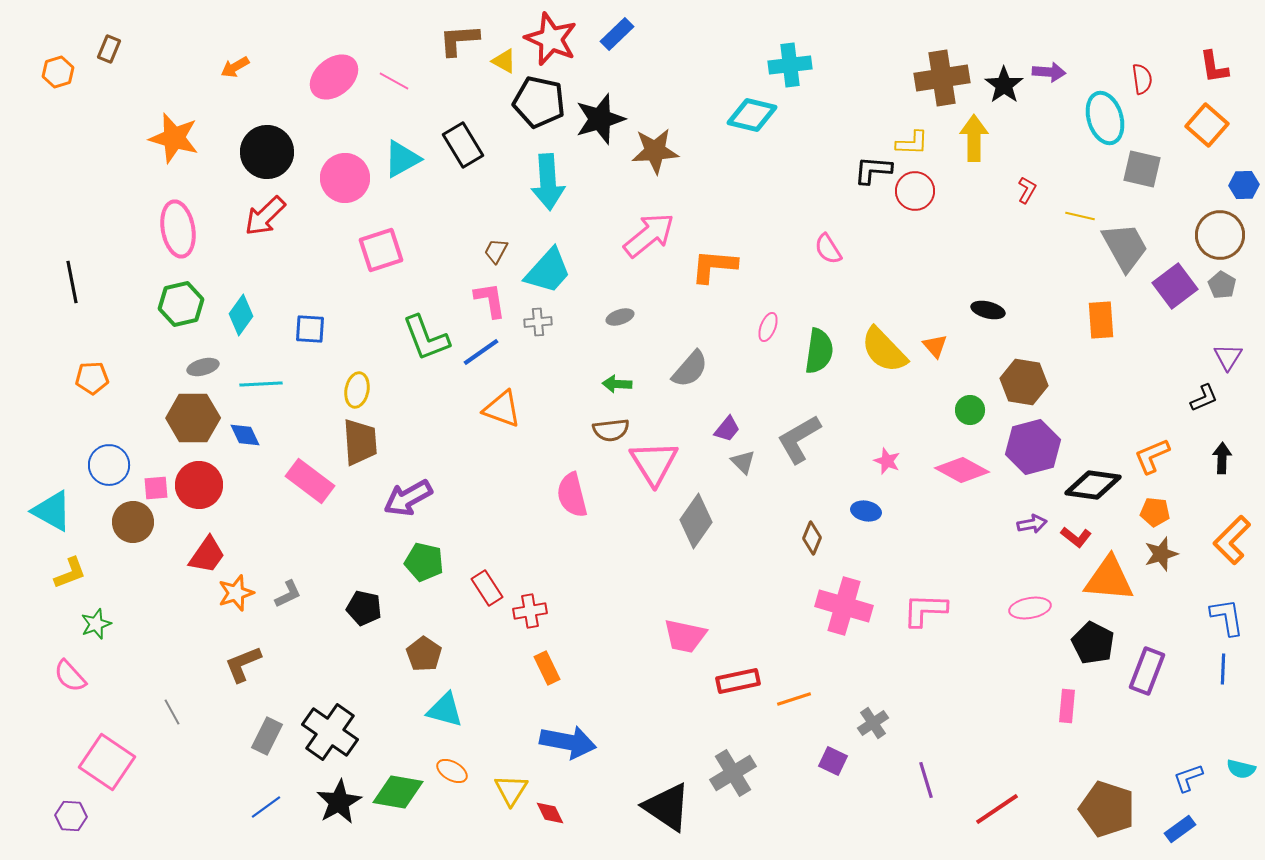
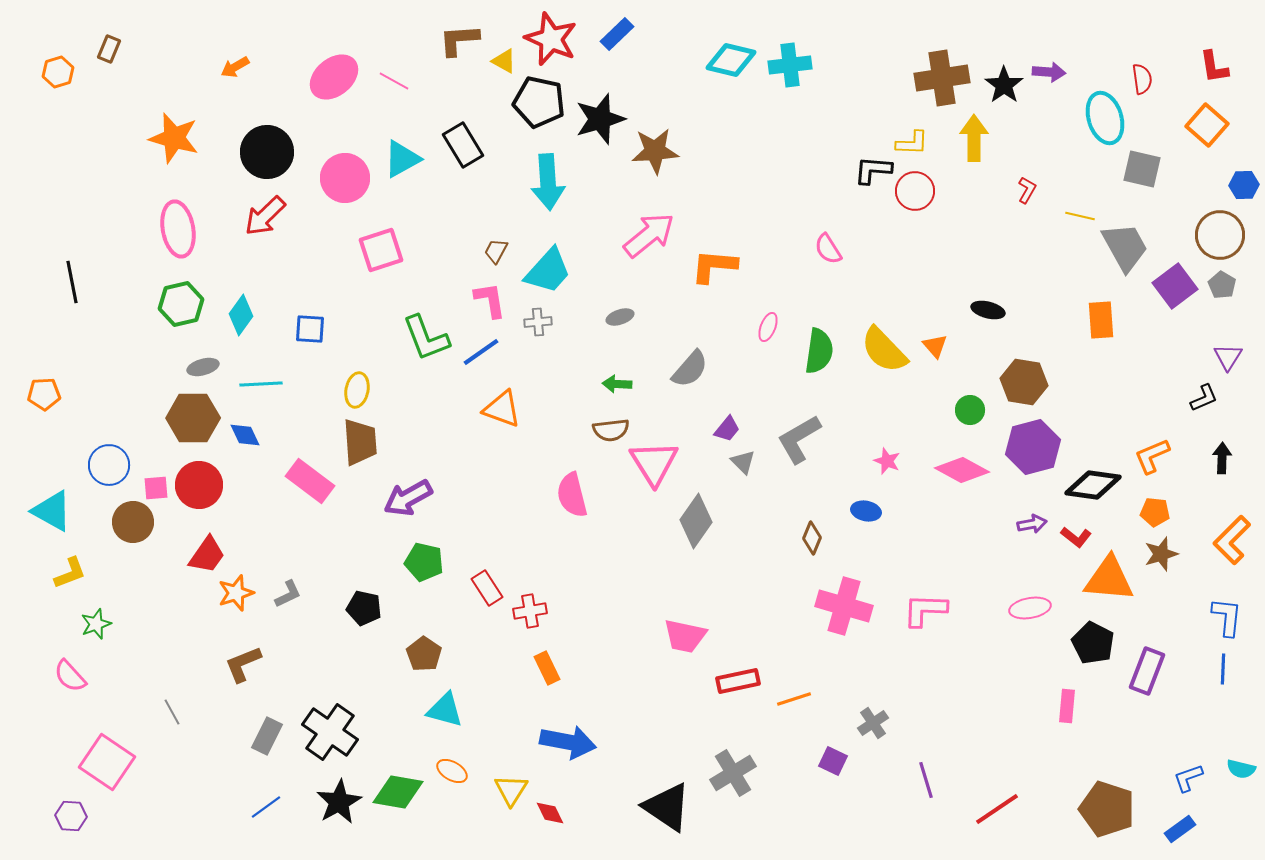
cyan diamond at (752, 115): moved 21 px left, 55 px up
orange pentagon at (92, 378): moved 48 px left, 16 px down
blue L-shape at (1227, 617): rotated 15 degrees clockwise
